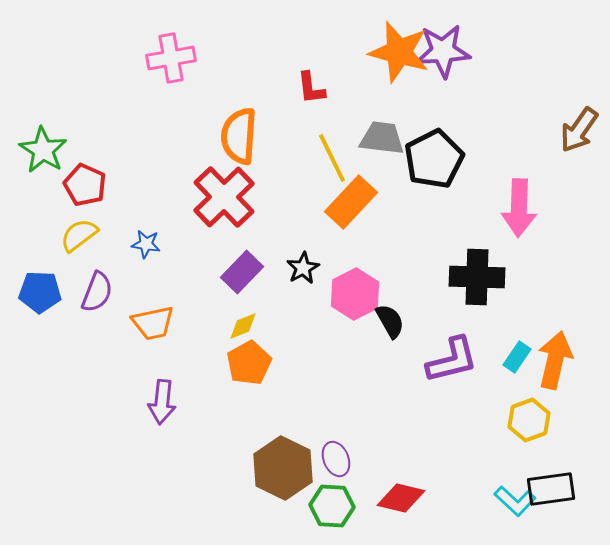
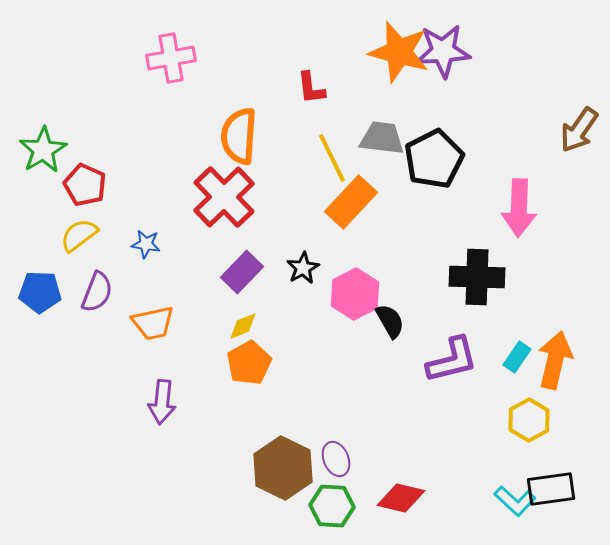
green star: rotated 9 degrees clockwise
yellow hexagon: rotated 9 degrees counterclockwise
